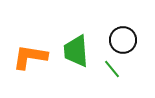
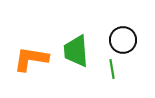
orange L-shape: moved 1 px right, 2 px down
green line: rotated 30 degrees clockwise
